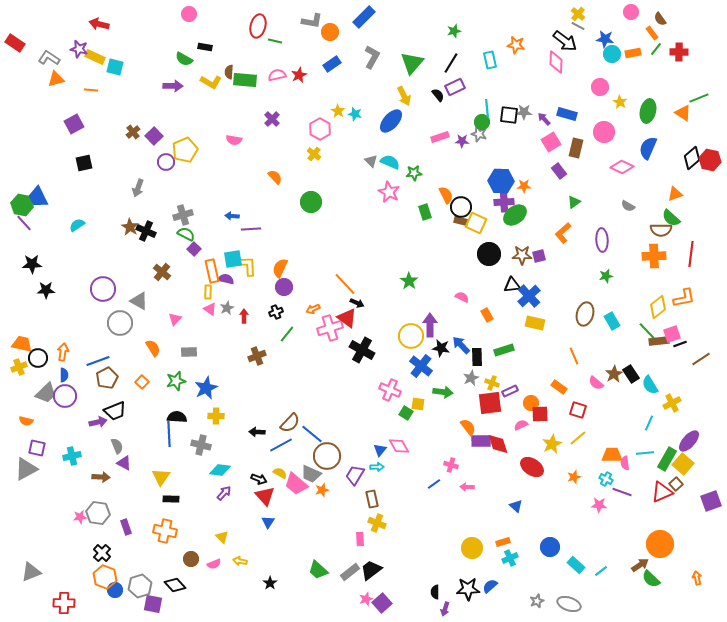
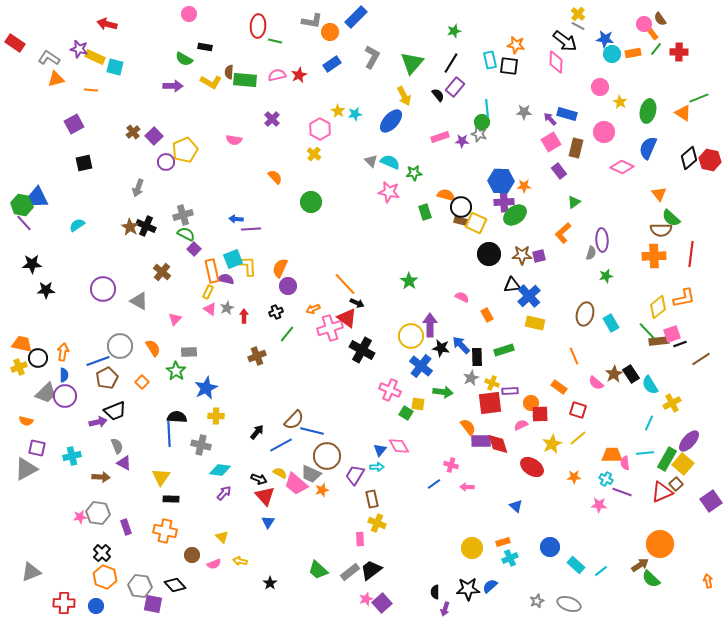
pink circle at (631, 12): moved 13 px right, 12 px down
blue rectangle at (364, 17): moved 8 px left
red arrow at (99, 24): moved 8 px right
red ellipse at (258, 26): rotated 10 degrees counterclockwise
purple rectangle at (455, 87): rotated 24 degrees counterclockwise
cyan star at (355, 114): rotated 24 degrees counterclockwise
black square at (509, 115): moved 49 px up
purple arrow at (544, 119): moved 6 px right
black diamond at (692, 158): moved 3 px left
pink star at (389, 192): rotated 15 degrees counterclockwise
orange triangle at (675, 194): moved 16 px left; rotated 49 degrees counterclockwise
orange semicircle at (446, 195): rotated 48 degrees counterclockwise
gray semicircle at (628, 206): moved 37 px left, 47 px down; rotated 104 degrees counterclockwise
blue arrow at (232, 216): moved 4 px right, 3 px down
black cross at (146, 231): moved 5 px up
cyan square at (233, 259): rotated 12 degrees counterclockwise
purple circle at (284, 287): moved 4 px right, 1 px up
yellow rectangle at (208, 292): rotated 24 degrees clockwise
cyan rectangle at (612, 321): moved 1 px left, 2 px down
gray circle at (120, 323): moved 23 px down
green star at (176, 381): moved 10 px up; rotated 24 degrees counterclockwise
purple rectangle at (510, 391): rotated 21 degrees clockwise
brown semicircle at (290, 423): moved 4 px right, 3 px up
black arrow at (257, 432): rotated 126 degrees clockwise
blue line at (312, 434): moved 3 px up; rotated 25 degrees counterclockwise
orange star at (574, 477): rotated 16 degrees clockwise
purple square at (711, 501): rotated 15 degrees counterclockwise
brown circle at (191, 559): moved 1 px right, 4 px up
orange arrow at (697, 578): moved 11 px right, 3 px down
gray hexagon at (140, 586): rotated 25 degrees clockwise
blue circle at (115, 590): moved 19 px left, 16 px down
